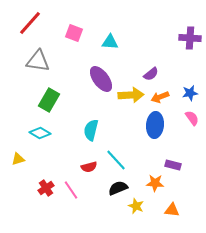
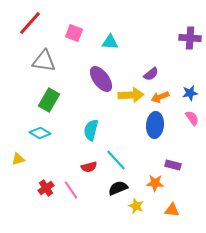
gray triangle: moved 6 px right
